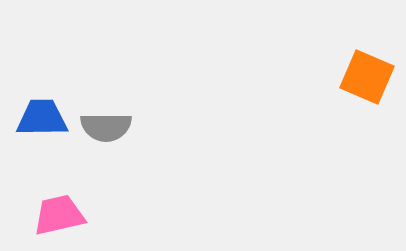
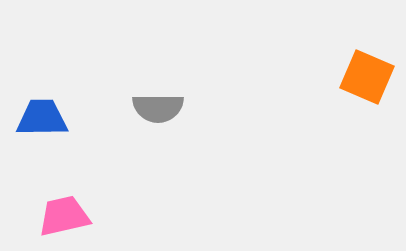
gray semicircle: moved 52 px right, 19 px up
pink trapezoid: moved 5 px right, 1 px down
